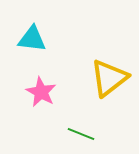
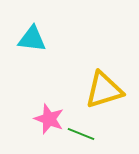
yellow triangle: moved 5 px left, 12 px down; rotated 21 degrees clockwise
pink star: moved 8 px right, 27 px down; rotated 8 degrees counterclockwise
